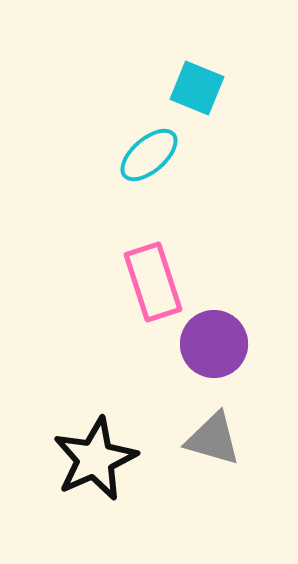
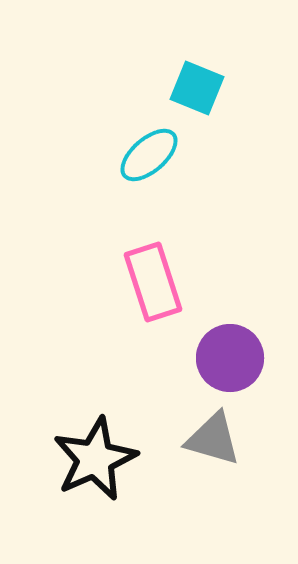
purple circle: moved 16 px right, 14 px down
